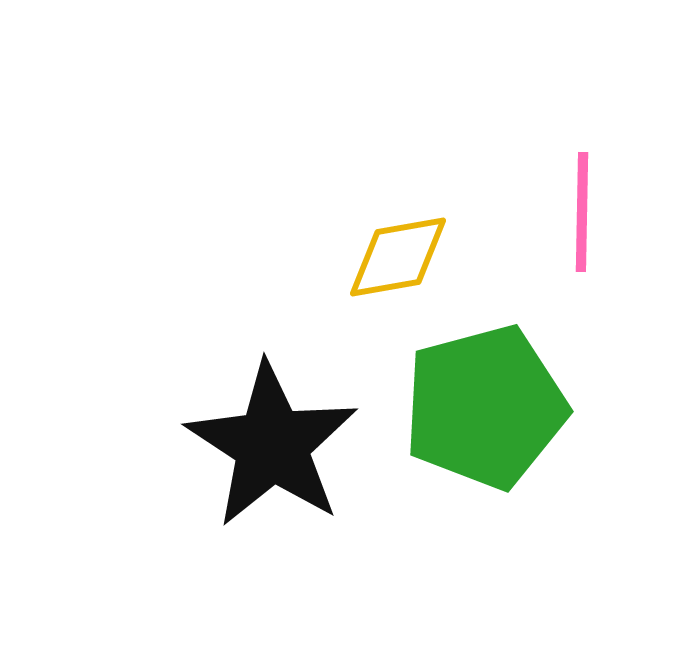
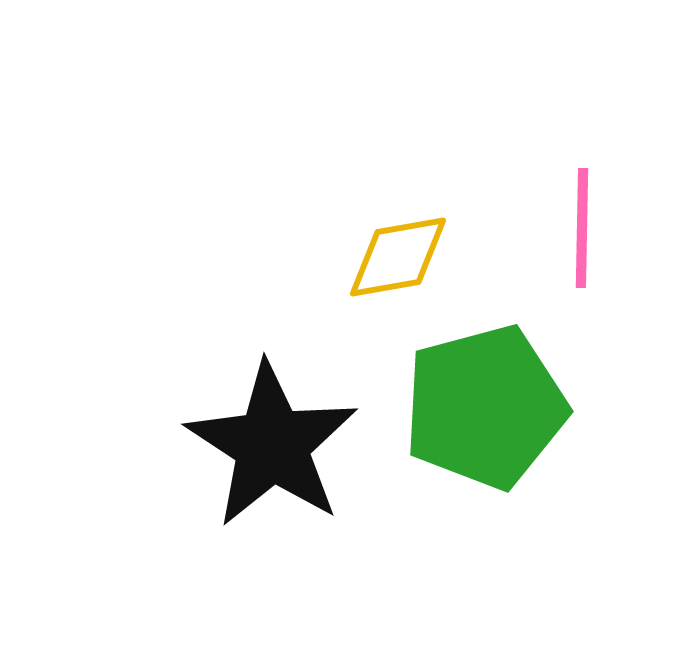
pink line: moved 16 px down
